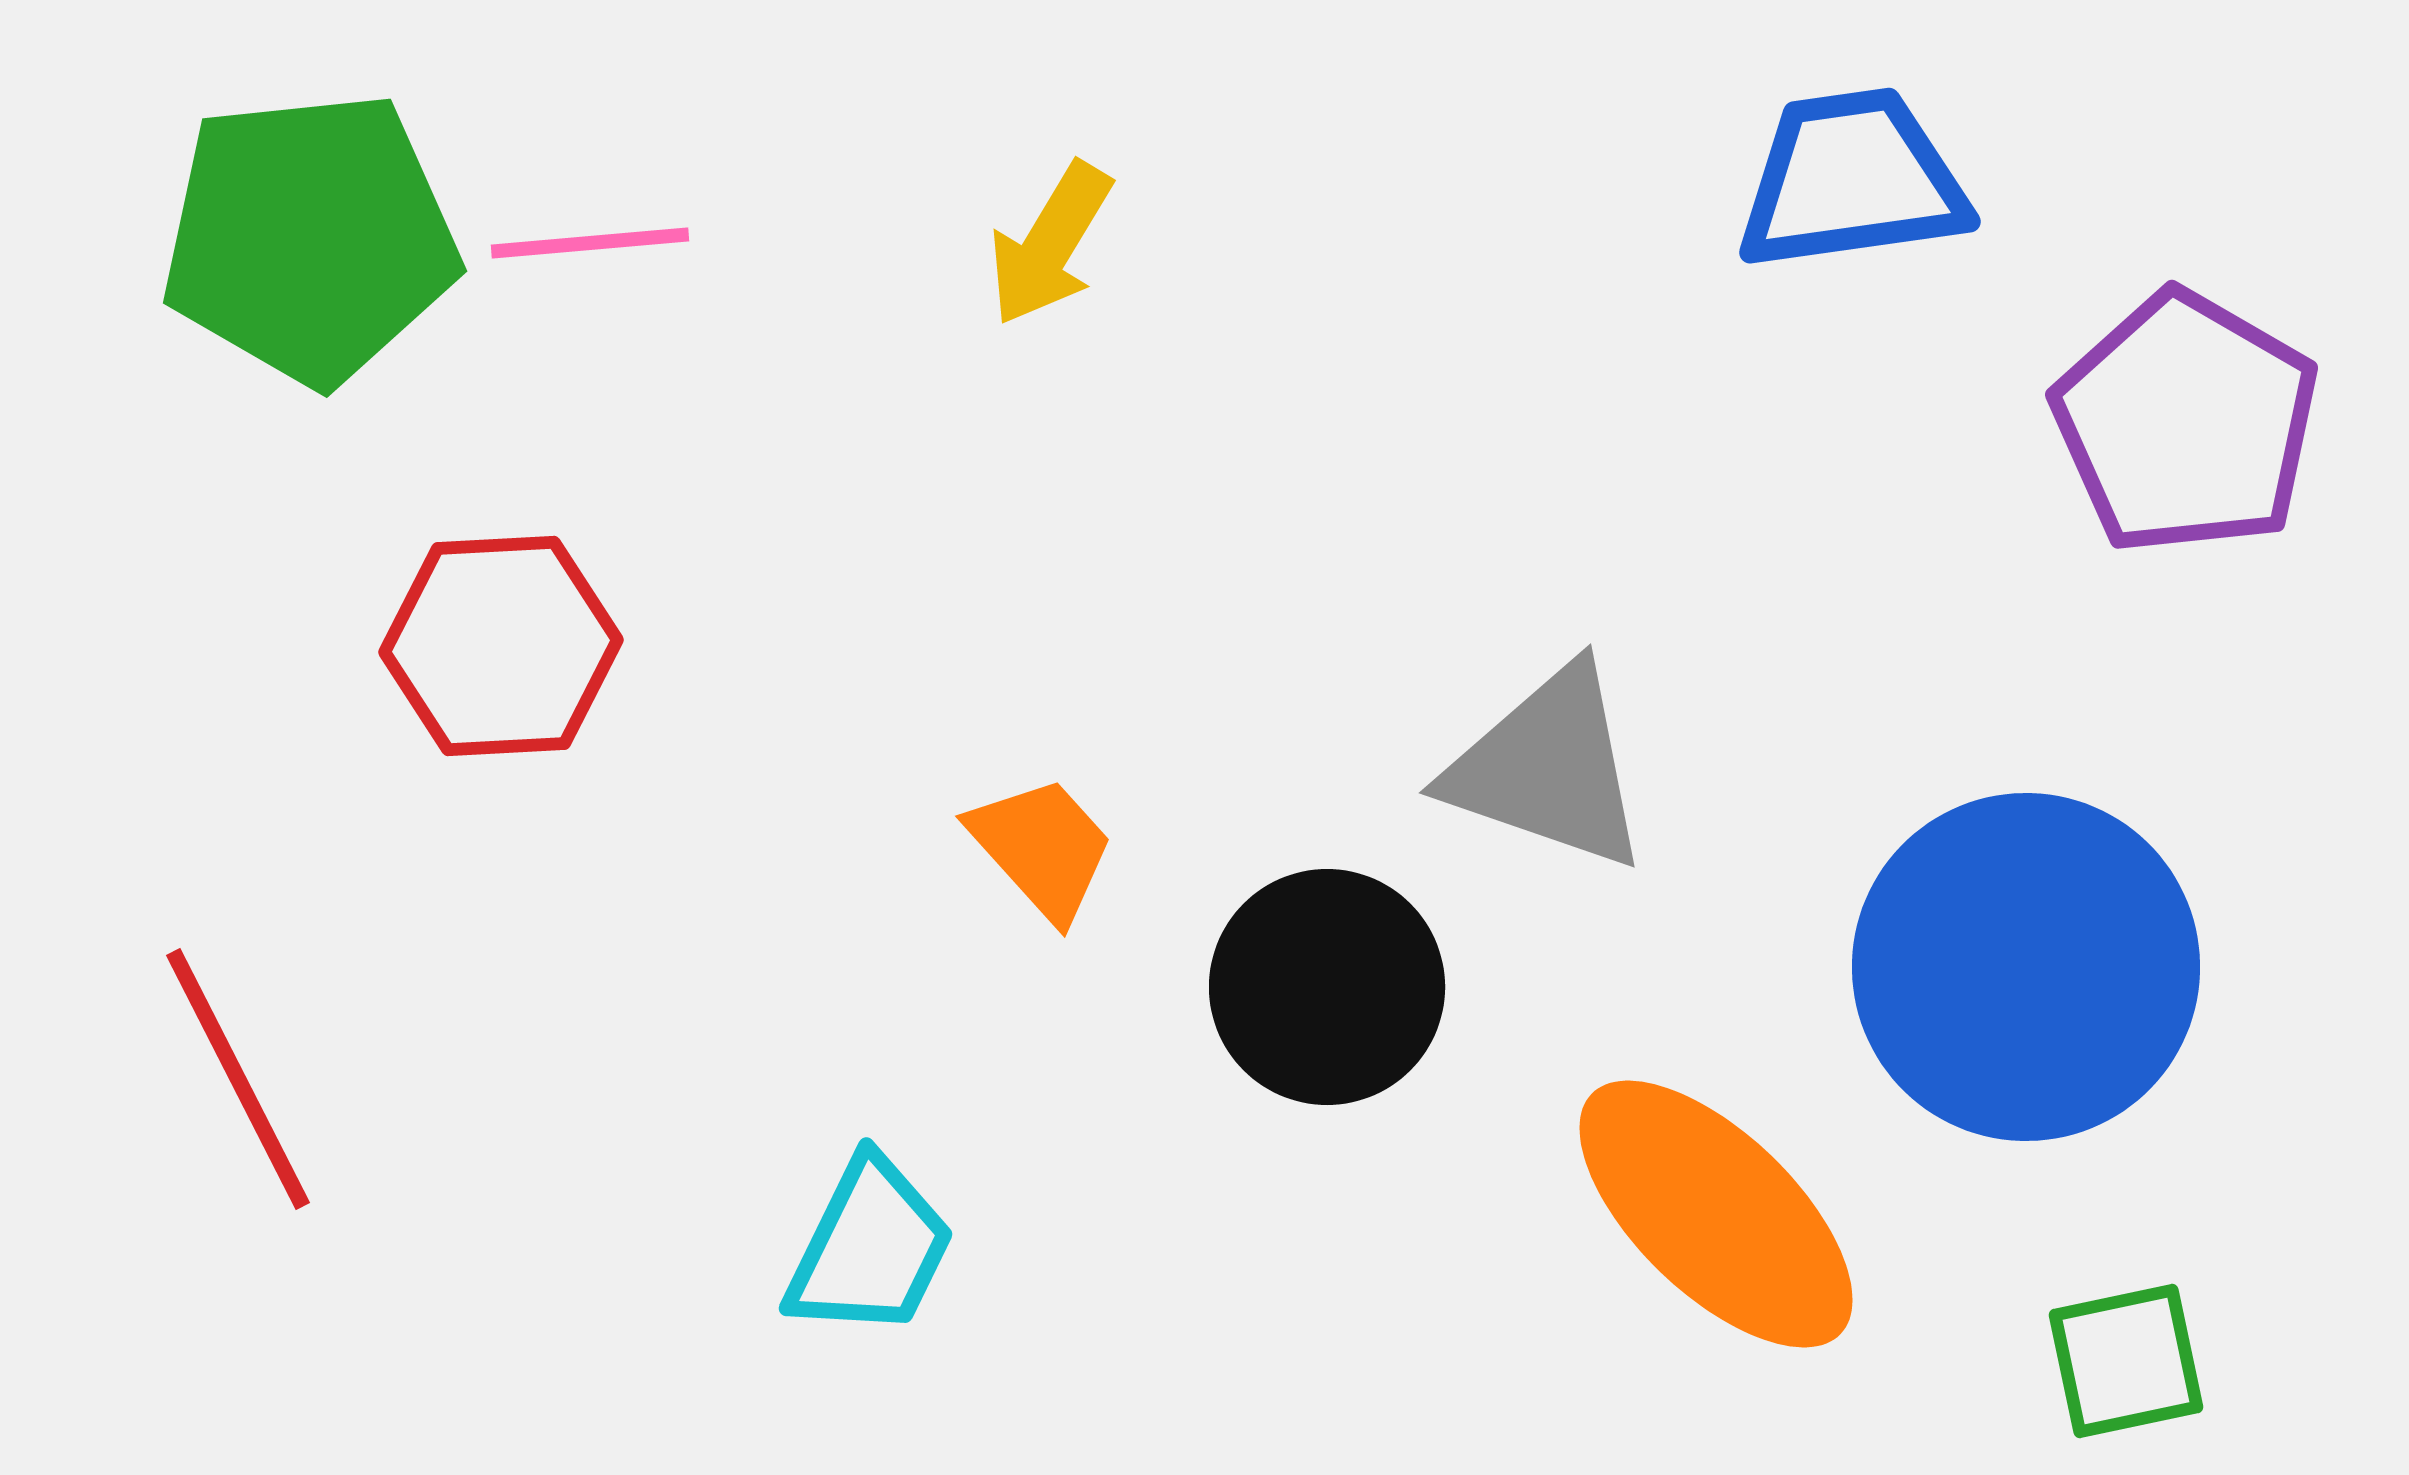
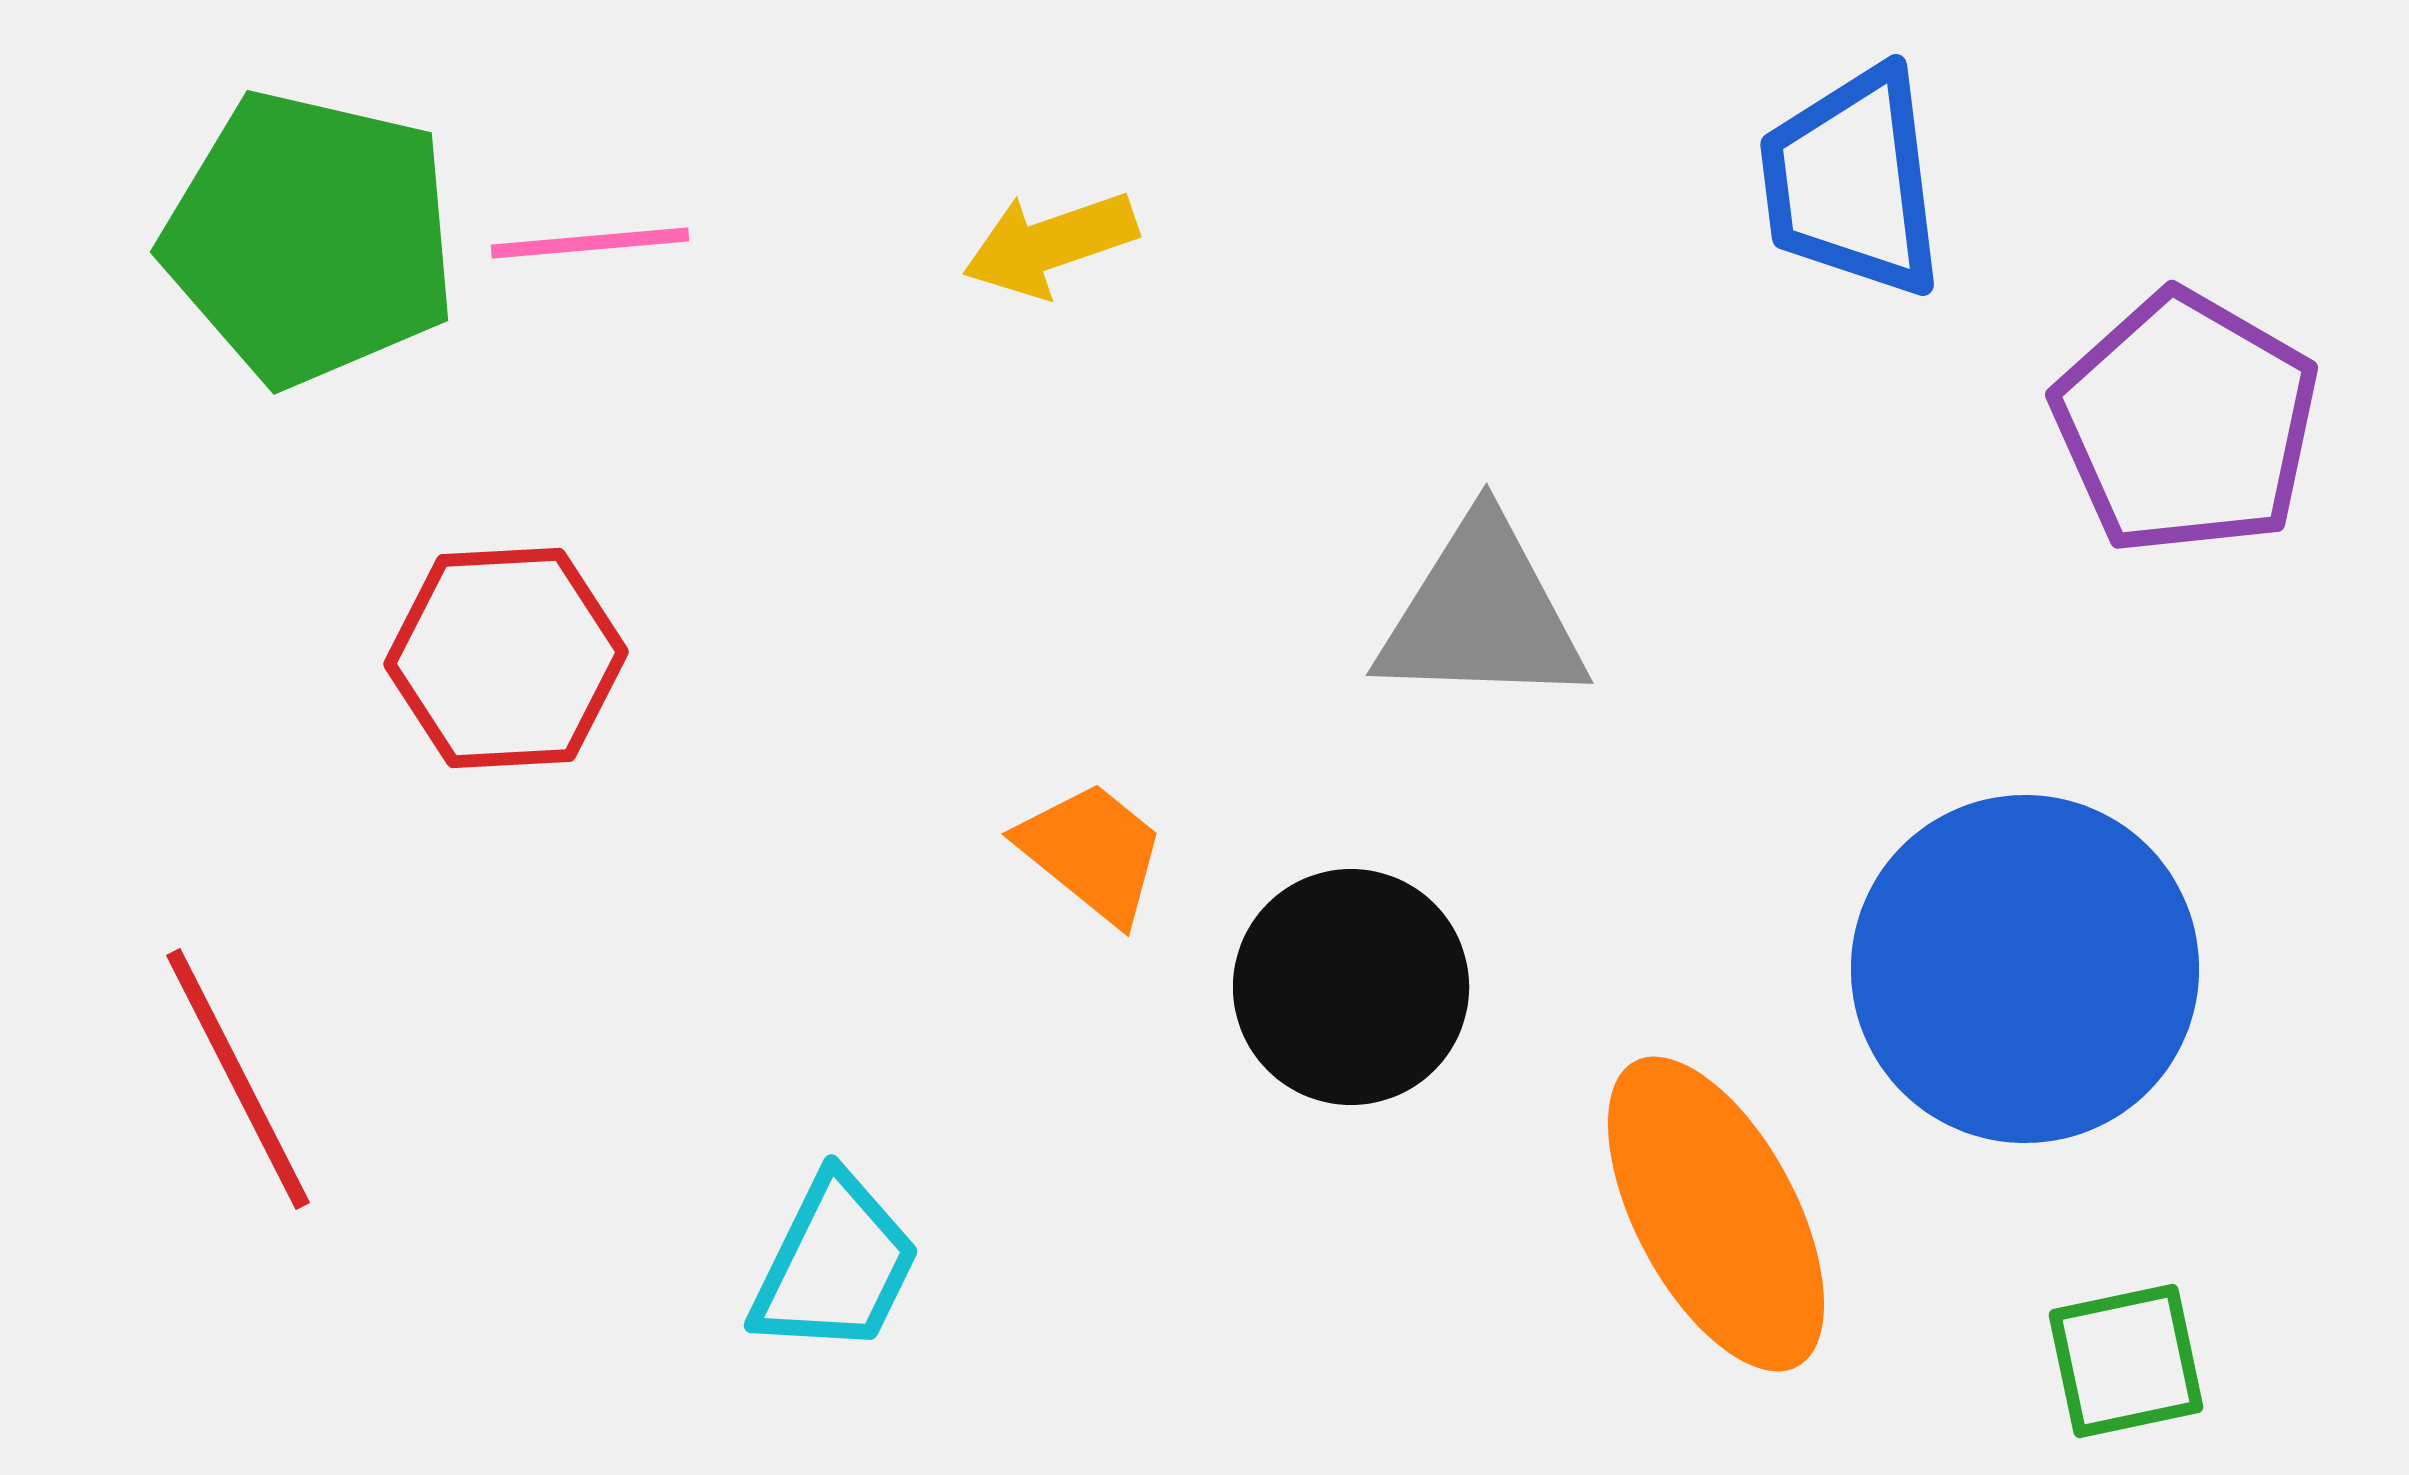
blue trapezoid: moved 2 px down; rotated 89 degrees counterclockwise
green pentagon: rotated 19 degrees clockwise
yellow arrow: rotated 40 degrees clockwise
red hexagon: moved 5 px right, 12 px down
gray triangle: moved 66 px left, 154 px up; rotated 17 degrees counterclockwise
orange trapezoid: moved 50 px right, 4 px down; rotated 9 degrees counterclockwise
blue circle: moved 1 px left, 2 px down
black circle: moved 24 px right
orange ellipse: rotated 18 degrees clockwise
cyan trapezoid: moved 35 px left, 17 px down
